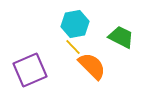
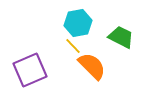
cyan hexagon: moved 3 px right, 1 px up
yellow line: moved 1 px up
